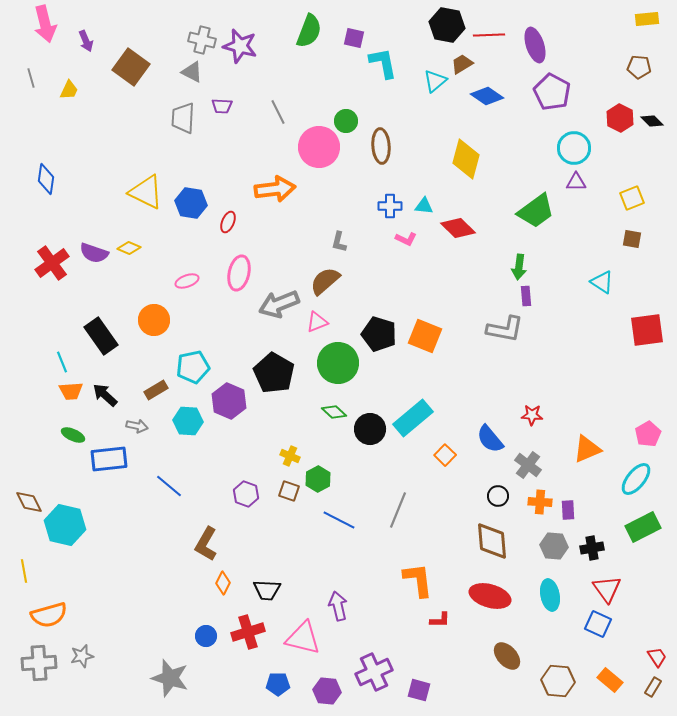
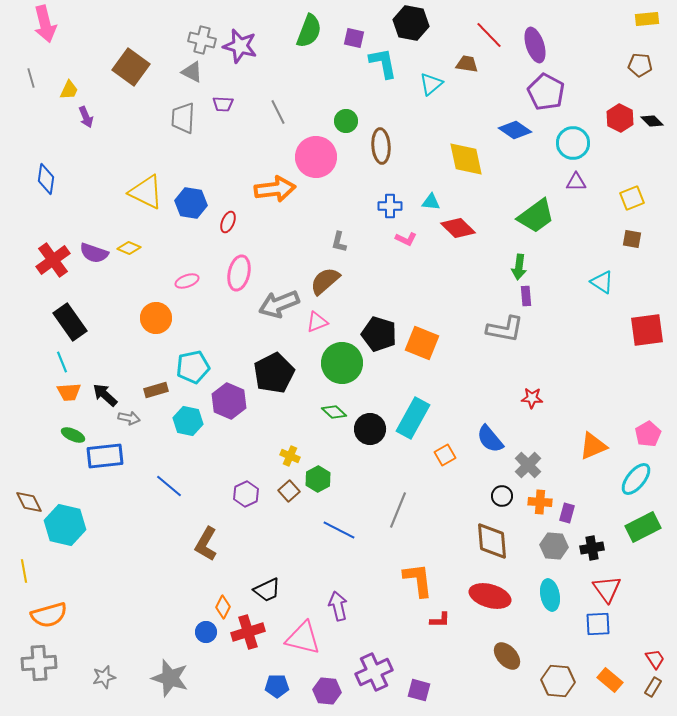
black hexagon at (447, 25): moved 36 px left, 2 px up
red line at (489, 35): rotated 48 degrees clockwise
purple arrow at (86, 41): moved 76 px down
brown trapezoid at (462, 64): moved 5 px right; rotated 40 degrees clockwise
brown pentagon at (639, 67): moved 1 px right, 2 px up
cyan triangle at (435, 81): moved 4 px left, 3 px down
purple pentagon at (552, 92): moved 6 px left
blue diamond at (487, 96): moved 28 px right, 34 px down
purple trapezoid at (222, 106): moved 1 px right, 2 px up
pink circle at (319, 147): moved 3 px left, 10 px down
cyan circle at (574, 148): moved 1 px left, 5 px up
yellow diamond at (466, 159): rotated 27 degrees counterclockwise
cyan triangle at (424, 206): moved 7 px right, 4 px up
green trapezoid at (536, 211): moved 5 px down
red cross at (52, 263): moved 1 px right, 3 px up
orange circle at (154, 320): moved 2 px right, 2 px up
black rectangle at (101, 336): moved 31 px left, 14 px up
orange square at (425, 336): moved 3 px left, 7 px down
green circle at (338, 363): moved 4 px right
black pentagon at (274, 373): rotated 15 degrees clockwise
brown rectangle at (156, 390): rotated 15 degrees clockwise
orange trapezoid at (71, 391): moved 2 px left, 1 px down
red star at (532, 415): moved 17 px up
cyan rectangle at (413, 418): rotated 21 degrees counterclockwise
cyan hexagon at (188, 421): rotated 8 degrees clockwise
gray arrow at (137, 426): moved 8 px left, 8 px up
orange triangle at (587, 449): moved 6 px right, 3 px up
orange square at (445, 455): rotated 15 degrees clockwise
blue rectangle at (109, 459): moved 4 px left, 3 px up
gray cross at (528, 465): rotated 8 degrees clockwise
brown square at (289, 491): rotated 30 degrees clockwise
purple hexagon at (246, 494): rotated 15 degrees clockwise
black circle at (498, 496): moved 4 px right
purple rectangle at (568, 510): moved 1 px left, 3 px down; rotated 18 degrees clockwise
blue line at (339, 520): moved 10 px down
orange diamond at (223, 583): moved 24 px down
black trapezoid at (267, 590): rotated 28 degrees counterclockwise
blue square at (598, 624): rotated 28 degrees counterclockwise
blue circle at (206, 636): moved 4 px up
gray star at (82, 656): moved 22 px right, 21 px down
red trapezoid at (657, 657): moved 2 px left, 2 px down
blue pentagon at (278, 684): moved 1 px left, 2 px down
